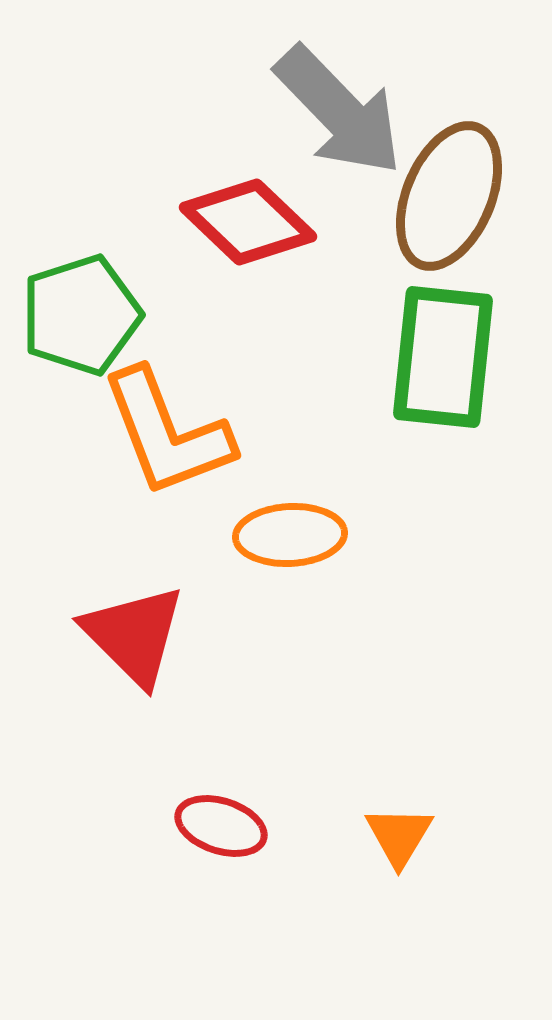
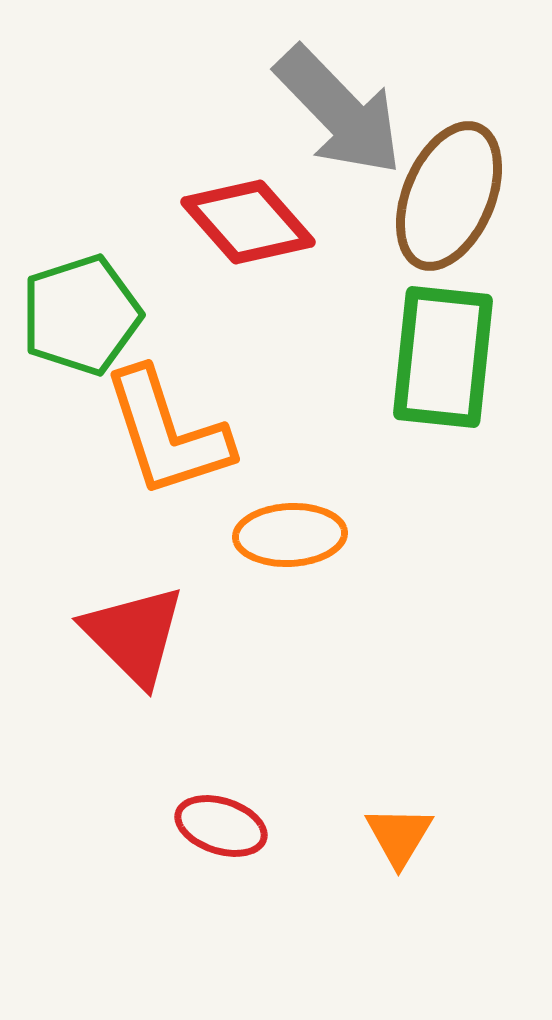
red diamond: rotated 5 degrees clockwise
orange L-shape: rotated 3 degrees clockwise
